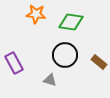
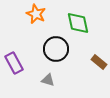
orange star: rotated 18 degrees clockwise
green diamond: moved 7 px right, 1 px down; rotated 70 degrees clockwise
black circle: moved 9 px left, 6 px up
gray triangle: moved 2 px left
